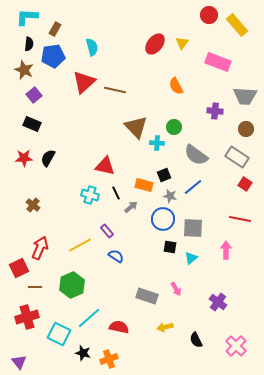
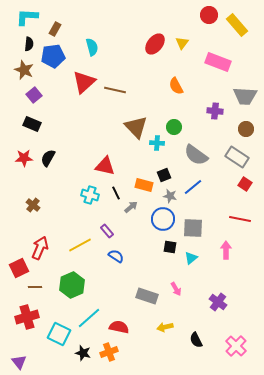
orange cross at (109, 359): moved 7 px up
